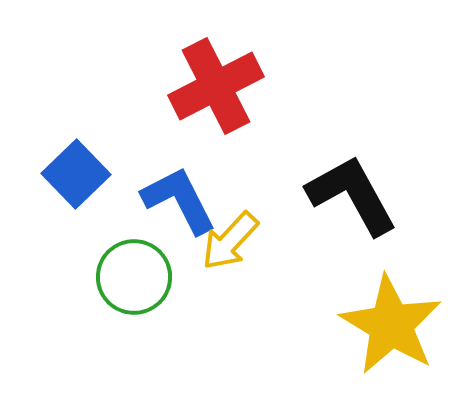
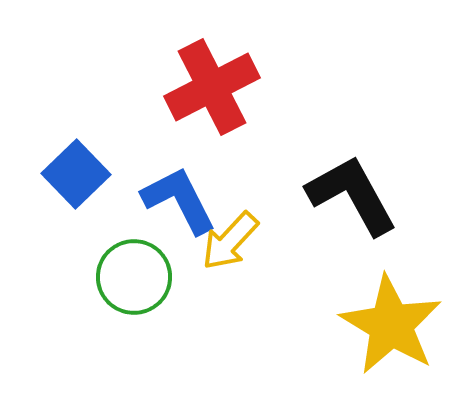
red cross: moved 4 px left, 1 px down
